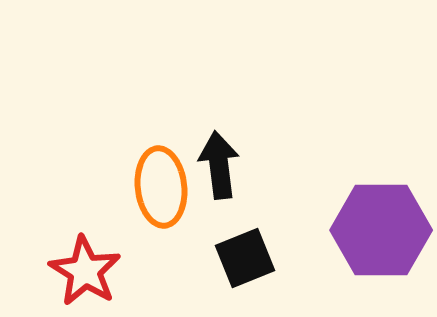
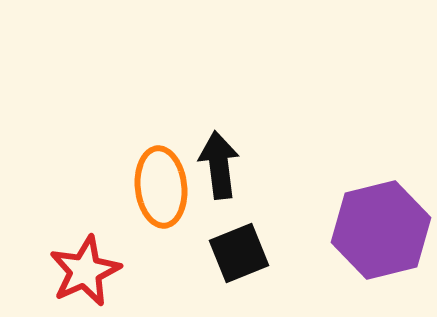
purple hexagon: rotated 14 degrees counterclockwise
black square: moved 6 px left, 5 px up
red star: rotated 16 degrees clockwise
